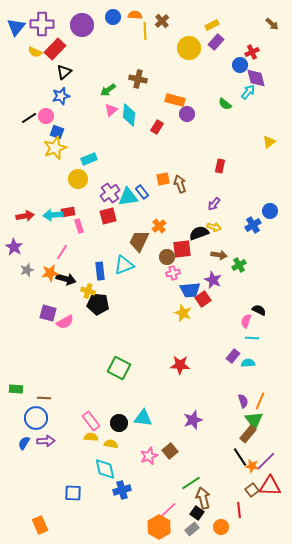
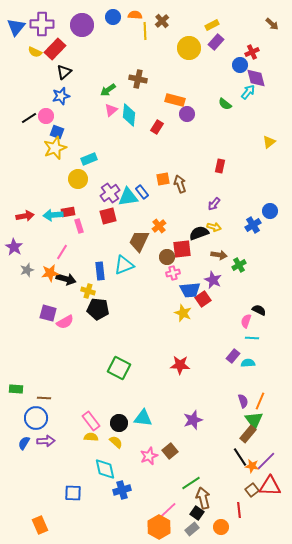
black pentagon at (98, 304): moved 5 px down
yellow semicircle at (111, 444): moved 5 px right, 2 px up; rotated 32 degrees clockwise
